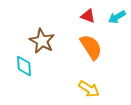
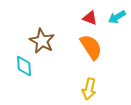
red triangle: moved 2 px right, 2 px down
yellow arrow: rotated 70 degrees clockwise
